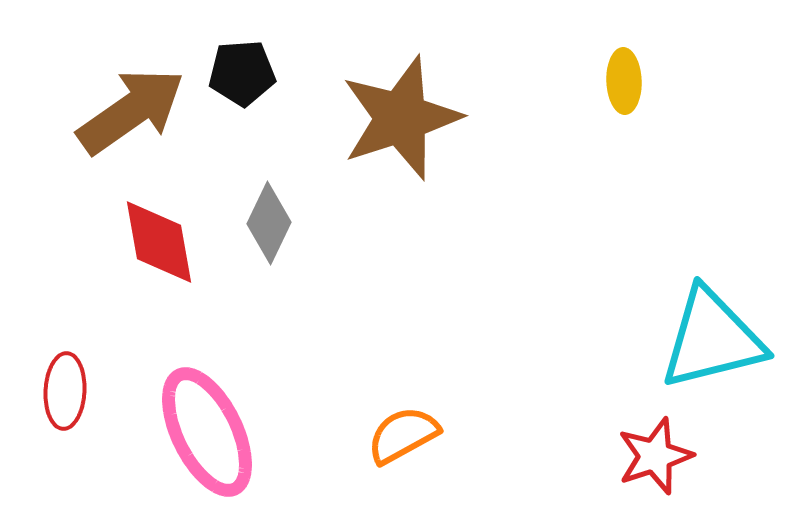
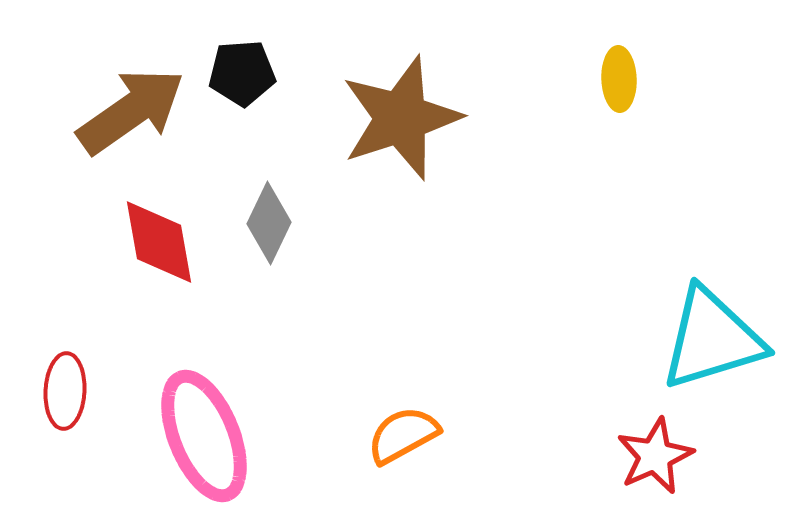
yellow ellipse: moved 5 px left, 2 px up
cyan triangle: rotated 3 degrees counterclockwise
pink ellipse: moved 3 px left, 4 px down; rotated 4 degrees clockwise
red star: rotated 6 degrees counterclockwise
